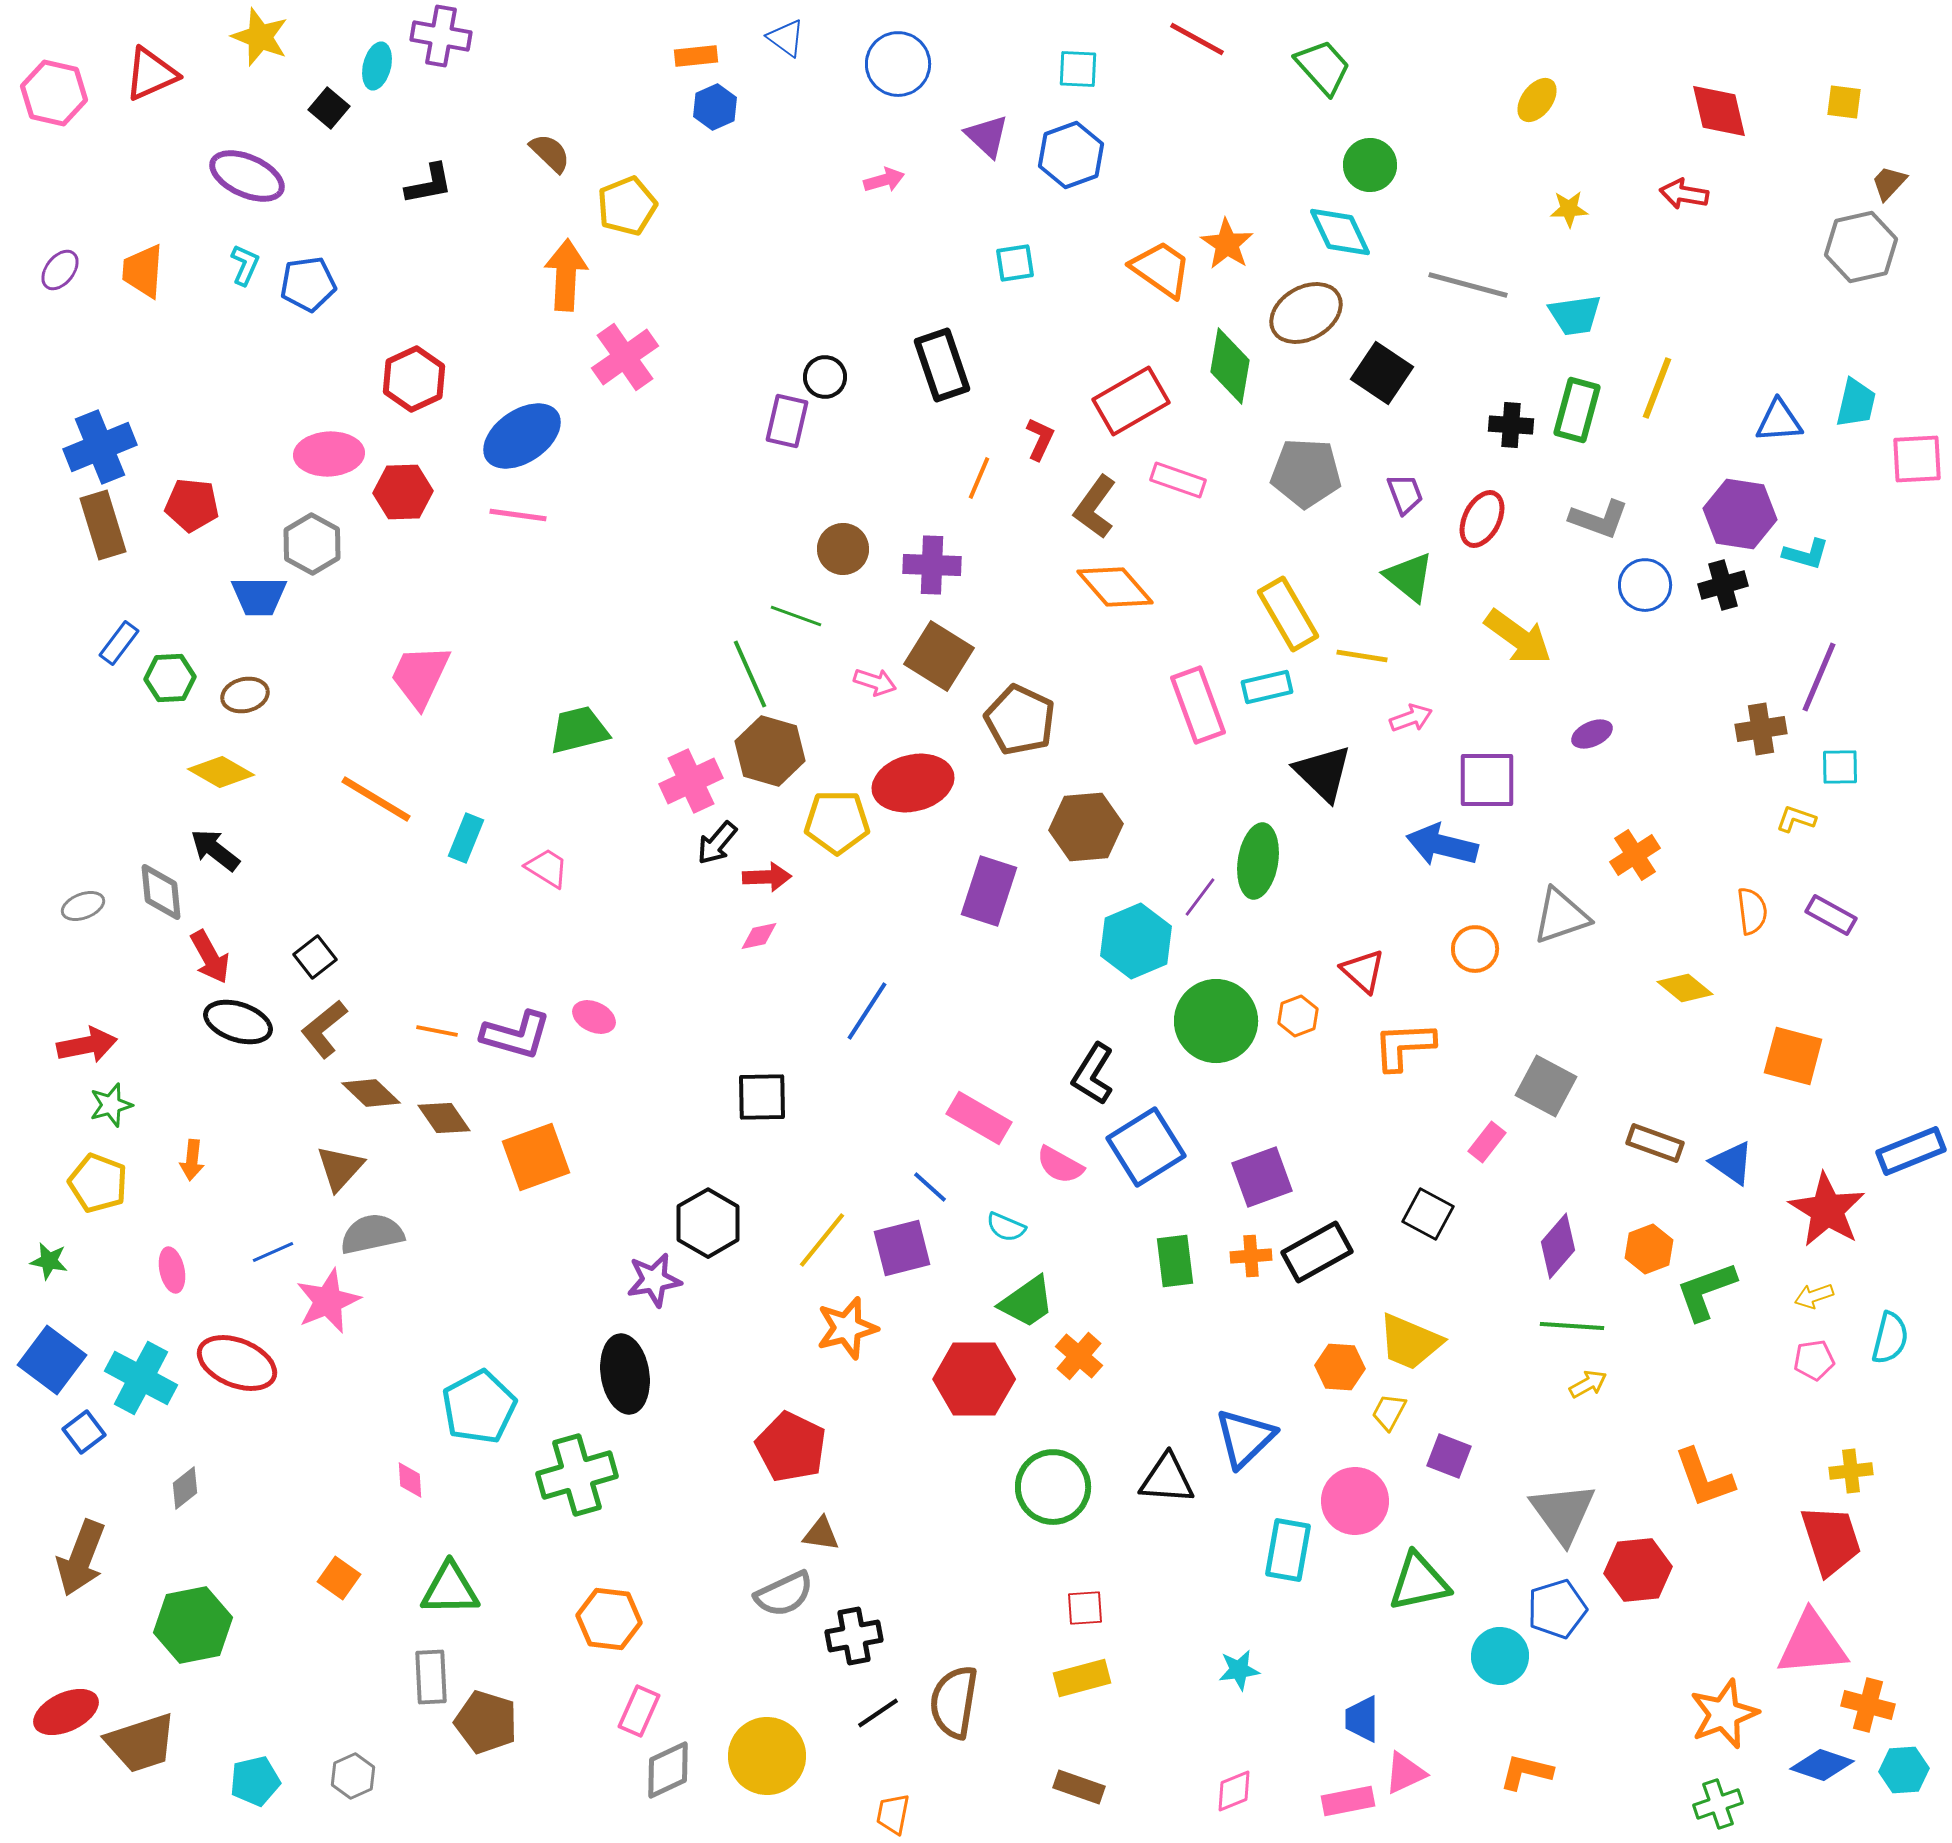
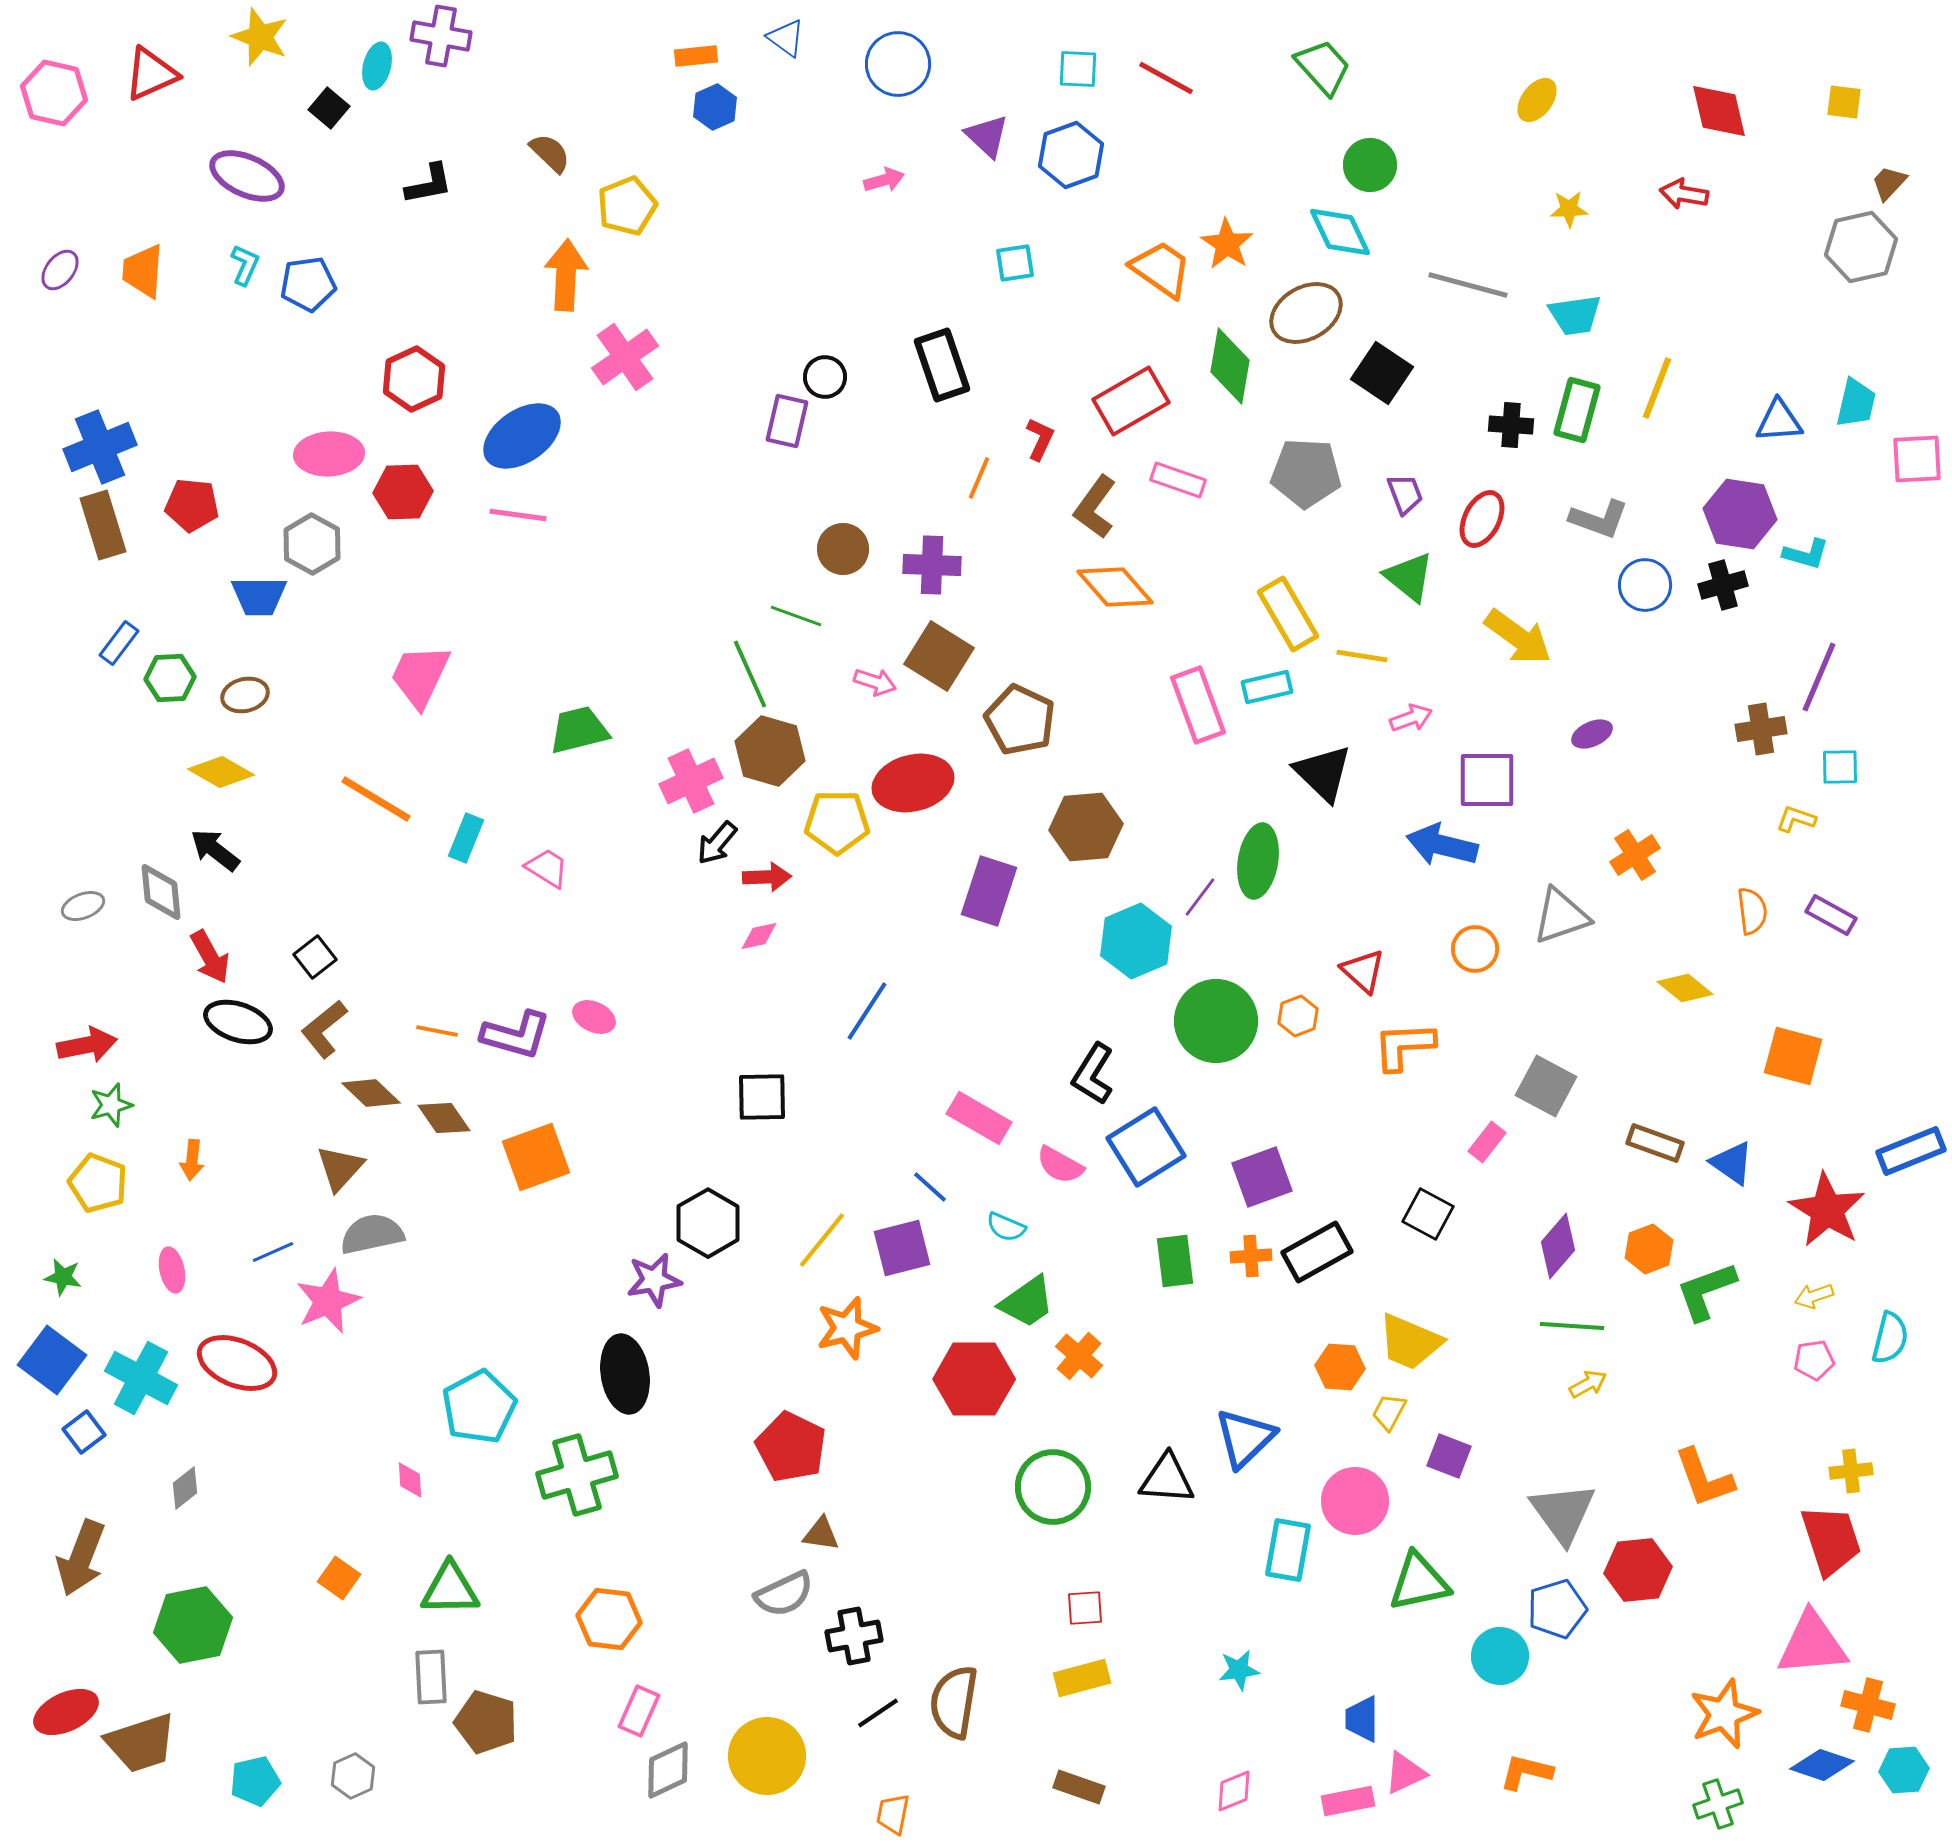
red line at (1197, 39): moved 31 px left, 39 px down
green star at (49, 1261): moved 14 px right, 16 px down
